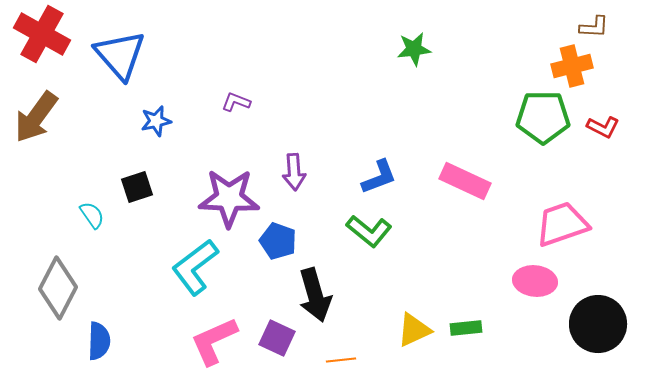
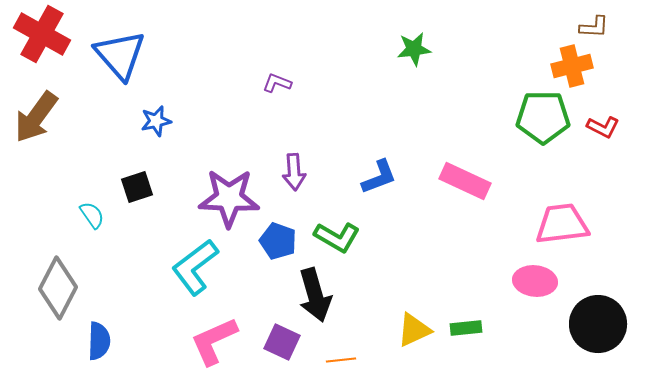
purple L-shape: moved 41 px right, 19 px up
pink trapezoid: rotated 12 degrees clockwise
green L-shape: moved 32 px left, 6 px down; rotated 9 degrees counterclockwise
purple square: moved 5 px right, 4 px down
